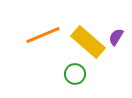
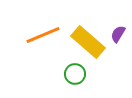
purple semicircle: moved 2 px right, 3 px up
